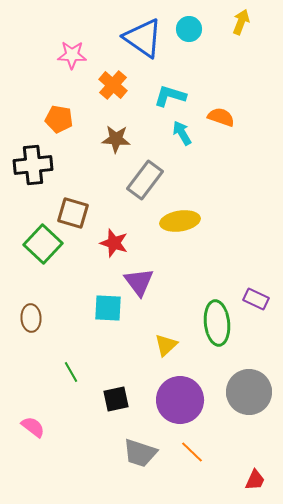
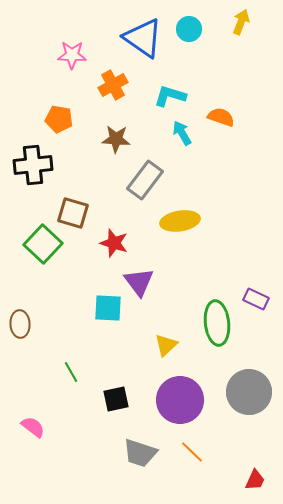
orange cross: rotated 20 degrees clockwise
brown ellipse: moved 11 px left, 6 px down
